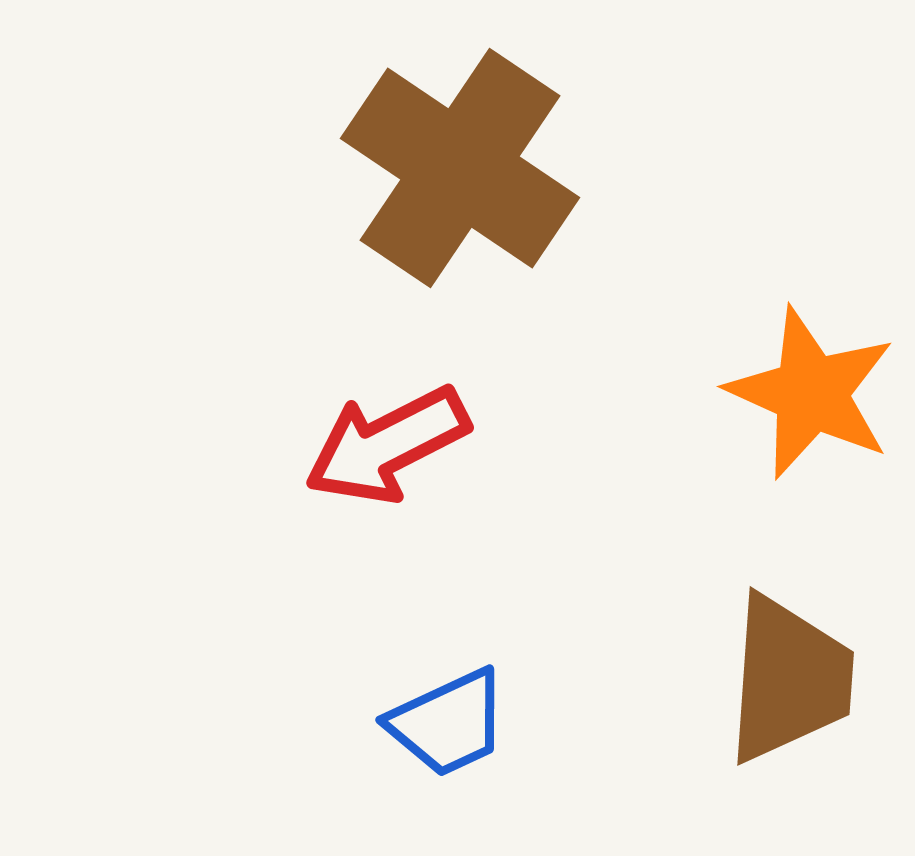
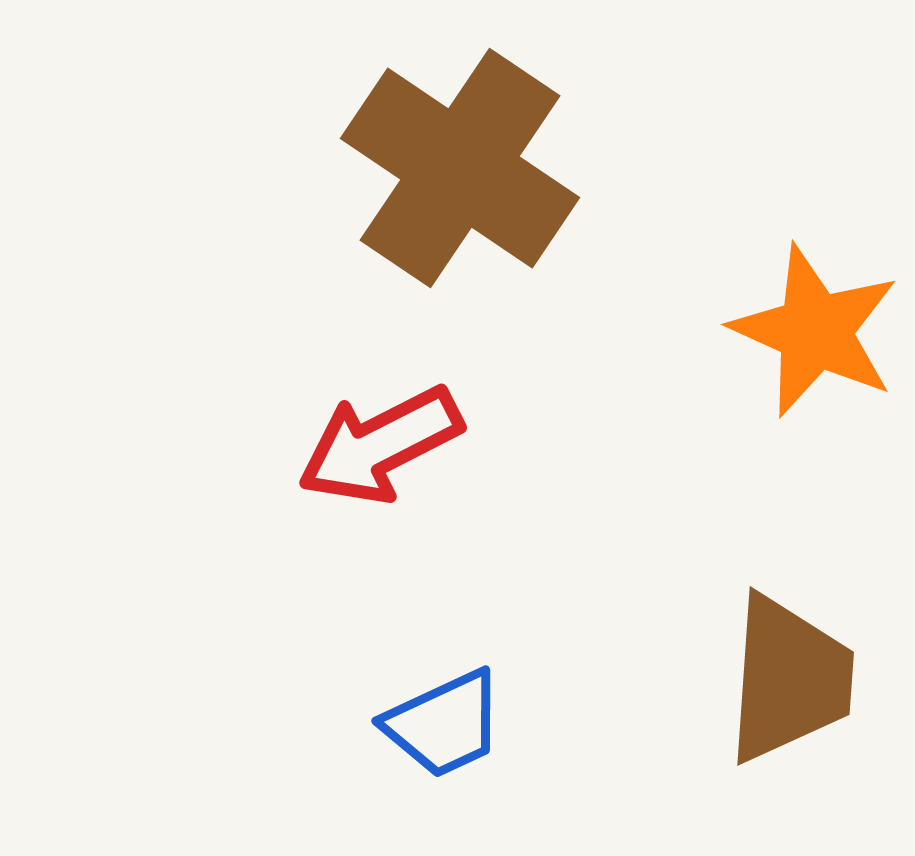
orange star: moved 4 px right, 62 px up
red arrow: moved 7 px left
blue trapezoid: moved 4 px left, 1 px down
